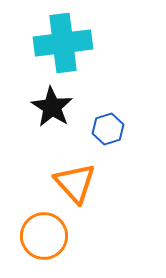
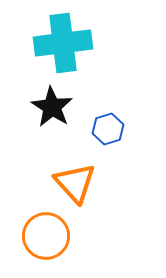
orange circle: moved 2 px right
